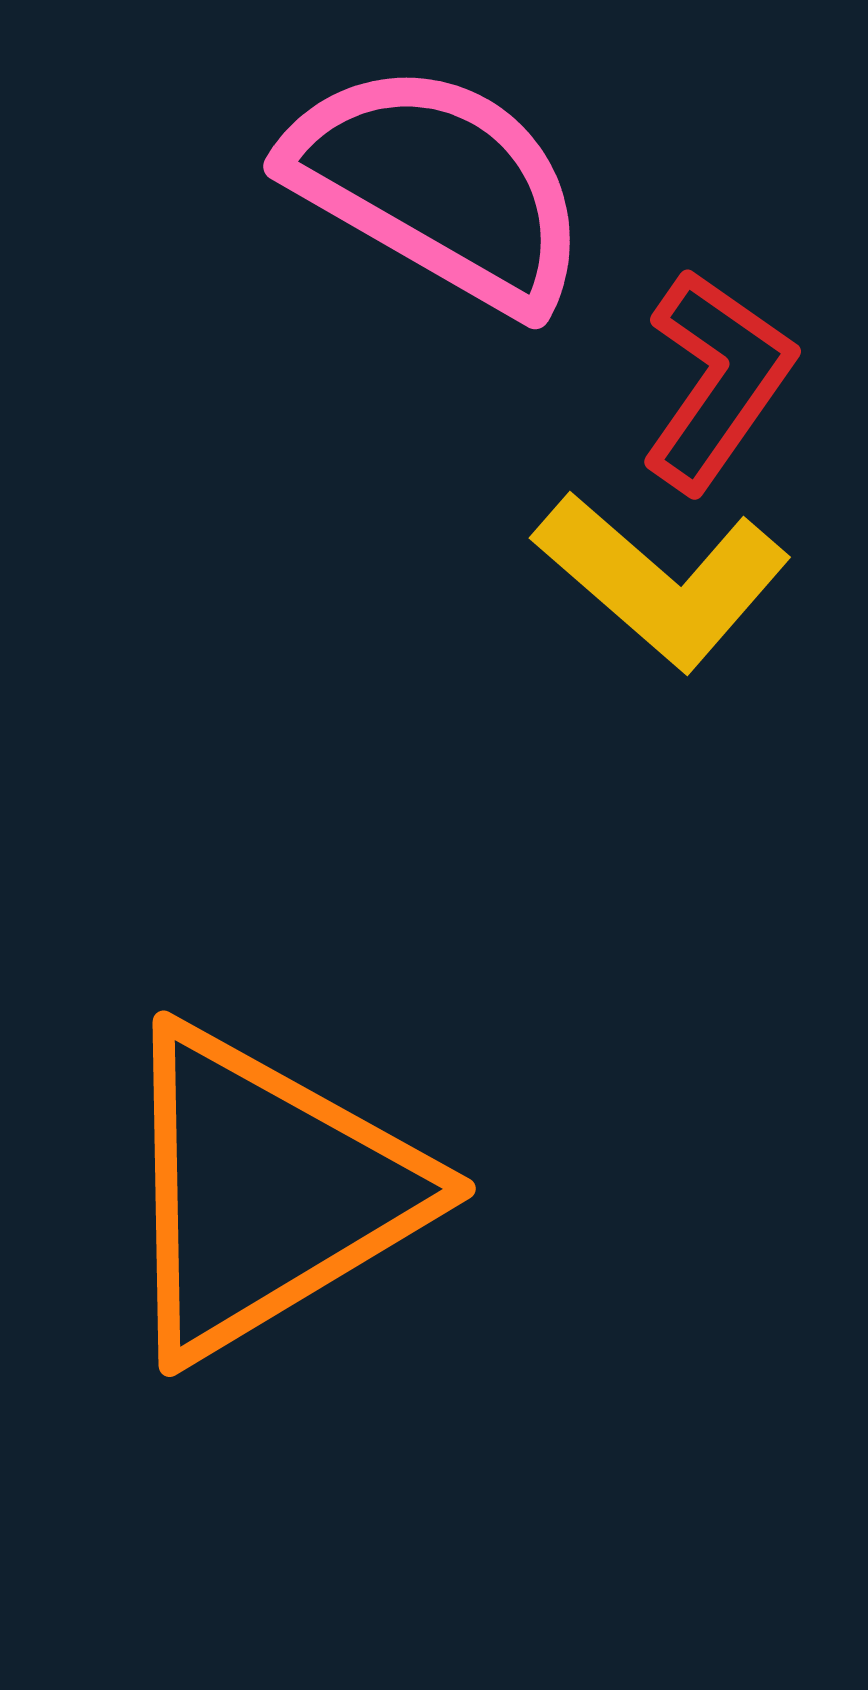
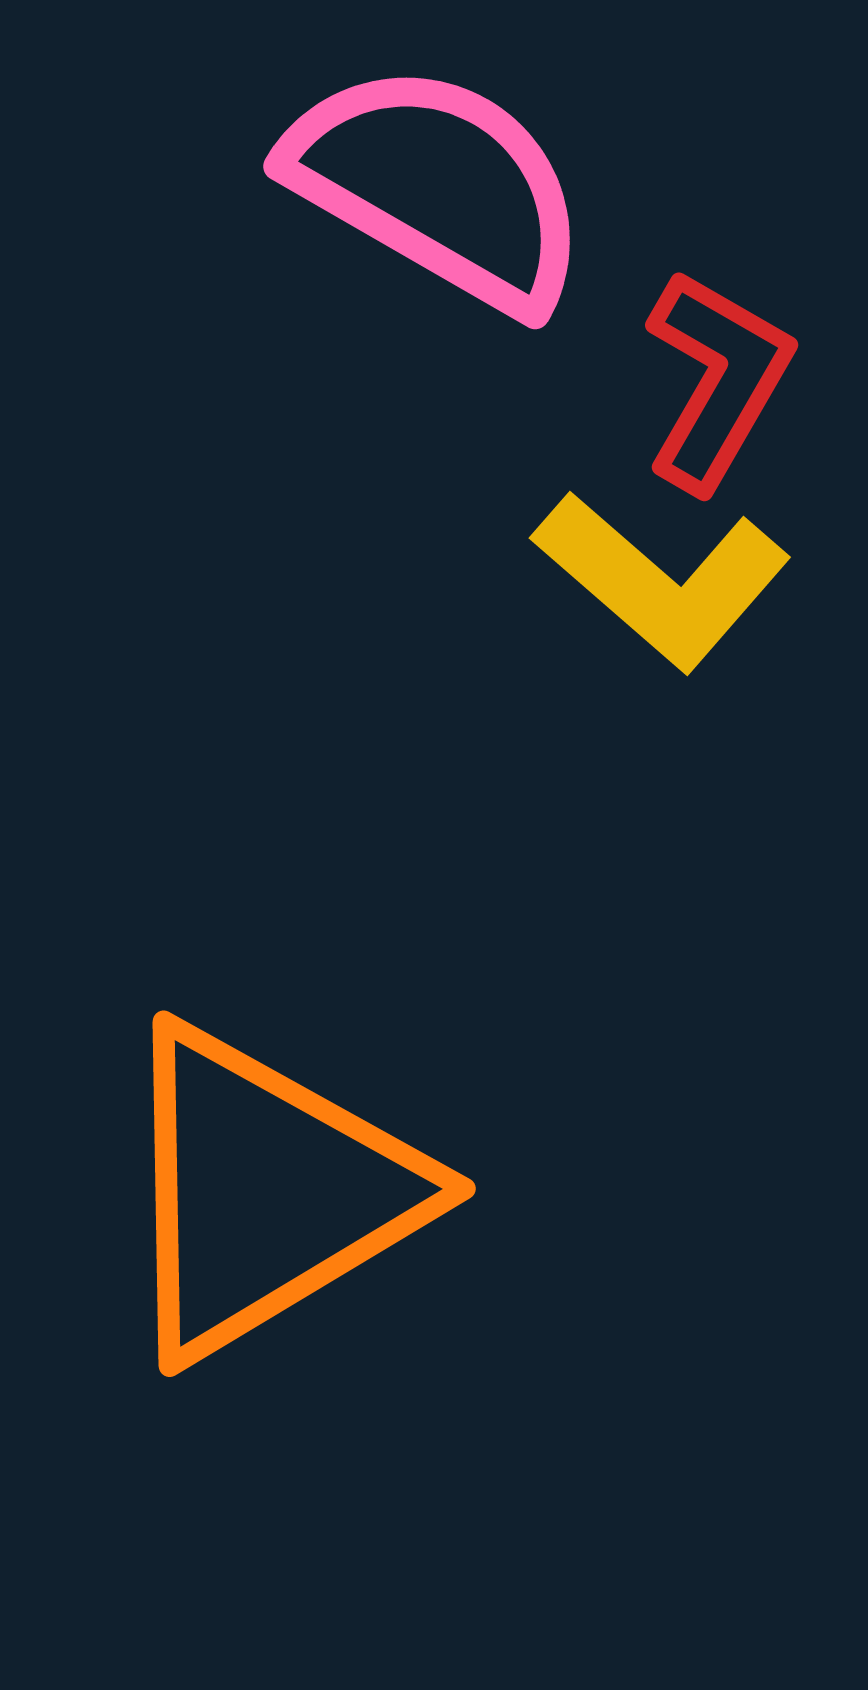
red L-shape: rotated 5 degrees counterclockwise
